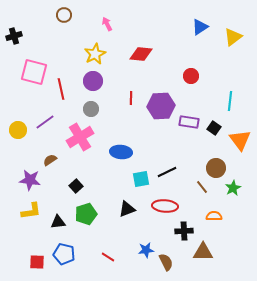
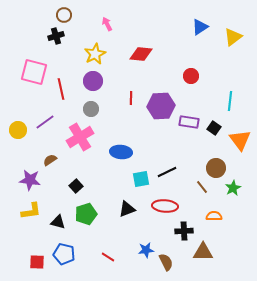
black cross at (14, 36): moved 42 px right
black triangle at (58, 222): rotated 21 degrees clockwise
